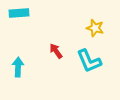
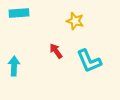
yellow star: moved 20 px left, 7 px up
cyan arrow: moved 4 px left, 1 px up
